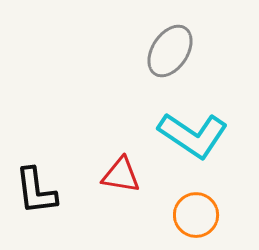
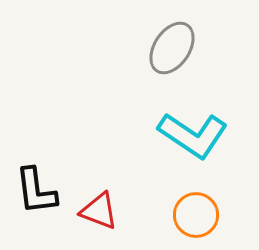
gray ellipse: moved 2 px right, 3 px up
red triangle: moved 22 px left, 36 px down; rotated 12 degrees clockwise
